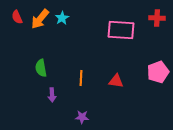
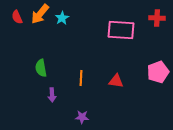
orange arrow: moved 5 px up
